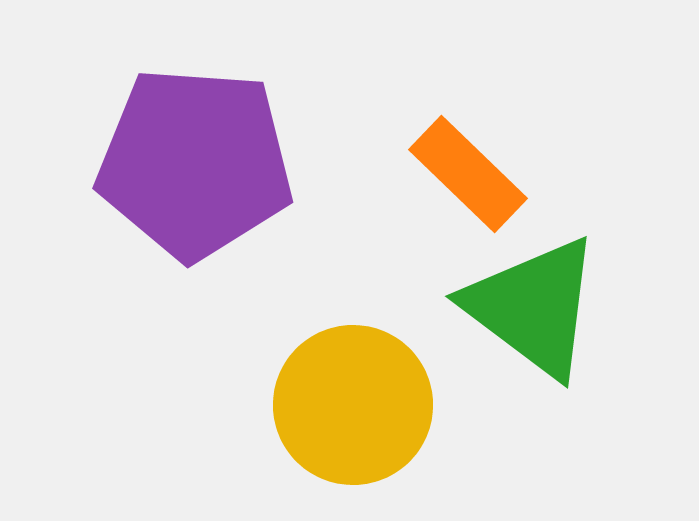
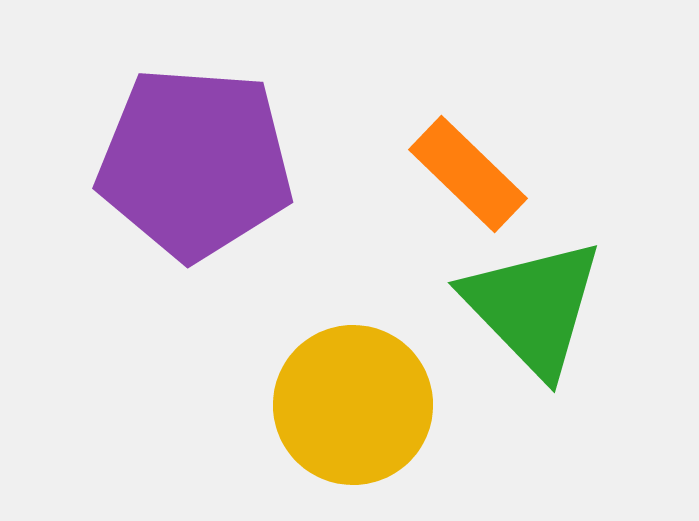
green triangle: rotated 9 degrees clockwise
